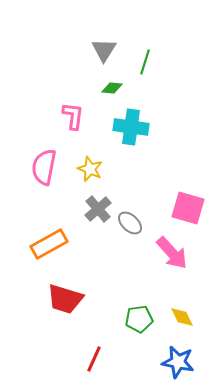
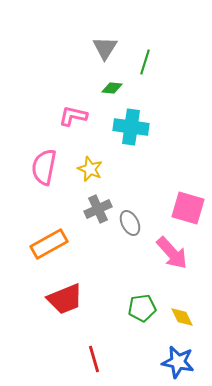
gray triangle: moved 1 px right, 2 px up
pink L-shape: rotated 84 degrees counterclockwise
gray cross: rotated 16 degrees clockwise
gray ellipse: rotated 20 degrees clockwise
red trapezoid: rotated 39 degrees counterclockwise
green pentagon: moved 3 px right, 11 px up
red line: rotated 40 degrees counterclockwise
